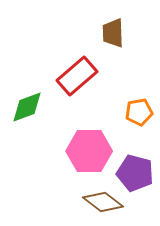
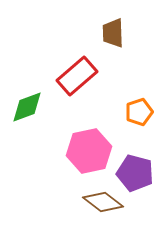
orange pentagon: rotated 8 degrees counterclockwise
pink hexagon: rotated 12 degrees counterclockwise
